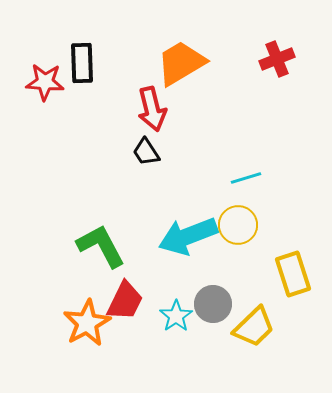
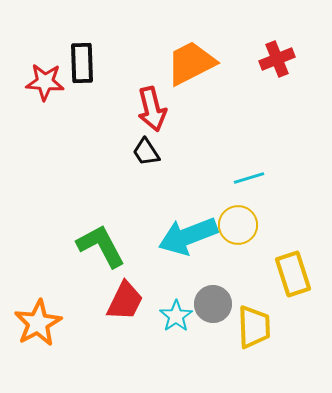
orange trapezoid: moved 10 px right; rotated 4 degrees clockwise
cyan line: moved 3 px right
orange star: moved 49 px left
yellow trapezoid: rotated 48 degrees counterclockwise
